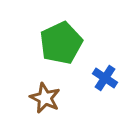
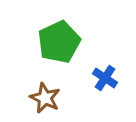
green pentagon: moved 2 px left, 1 px up
